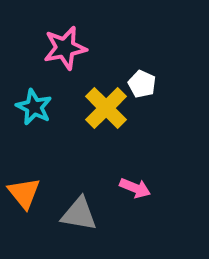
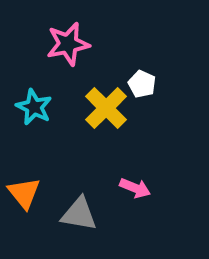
pink star: moved 3 px right, 4 px up
